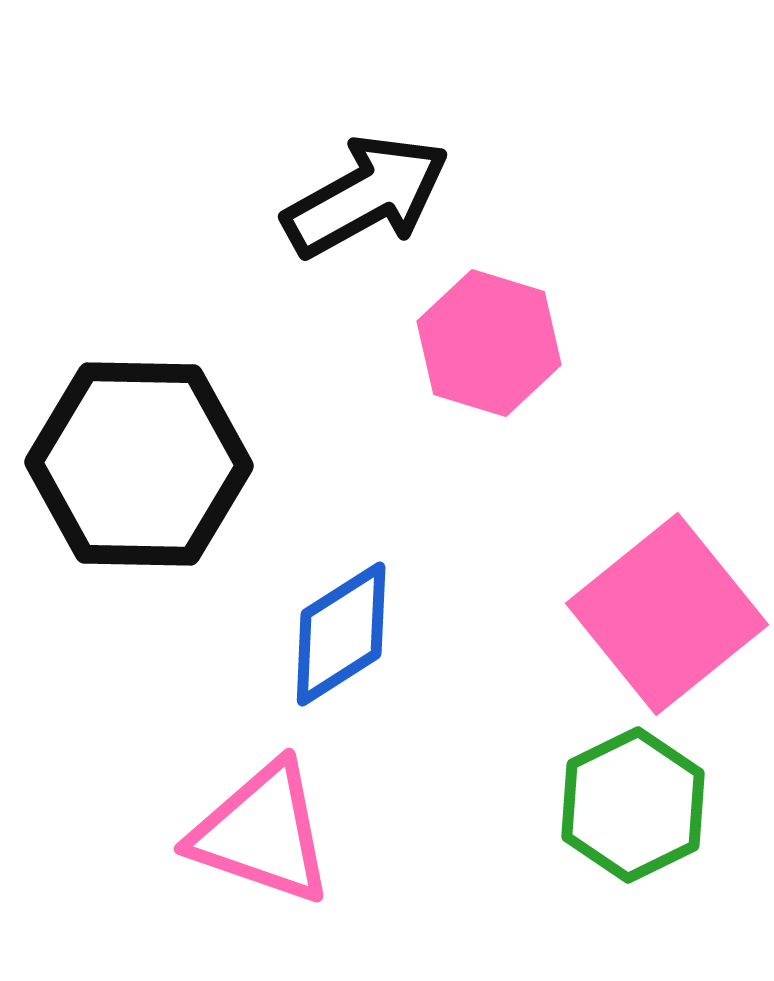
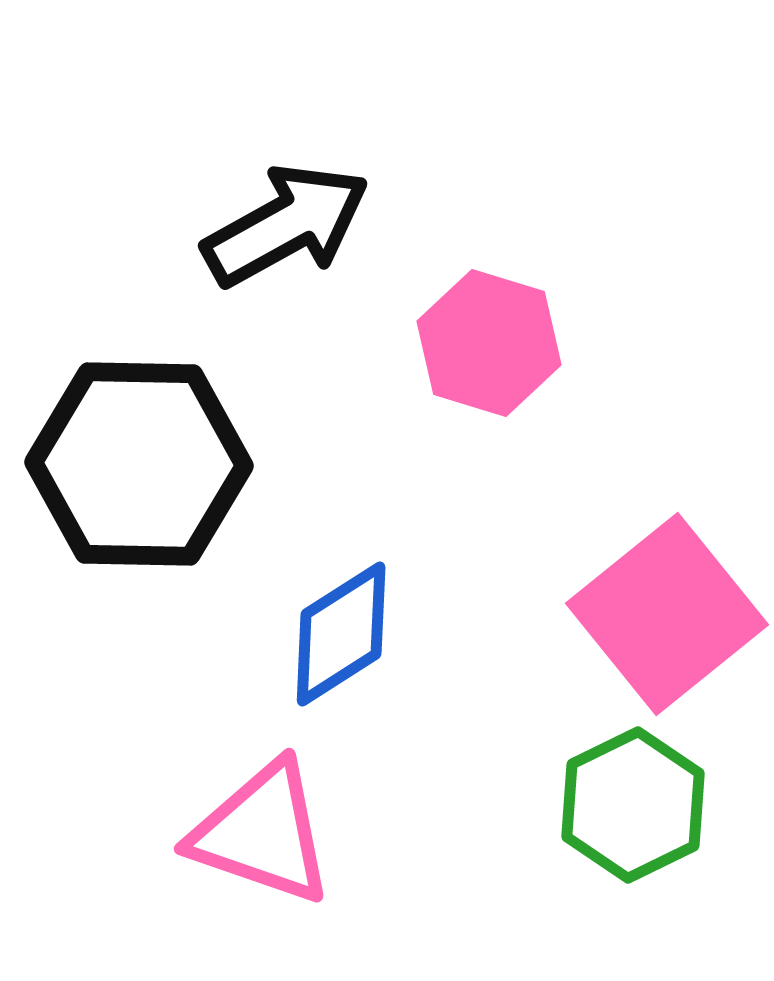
black arrow: moved 80 px left, 29 px down
